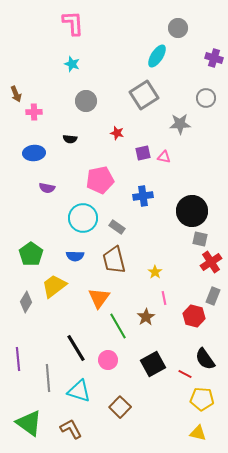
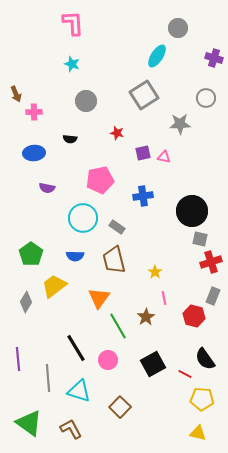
red cross at (211, 262): rotated 15 degrees clockwise
